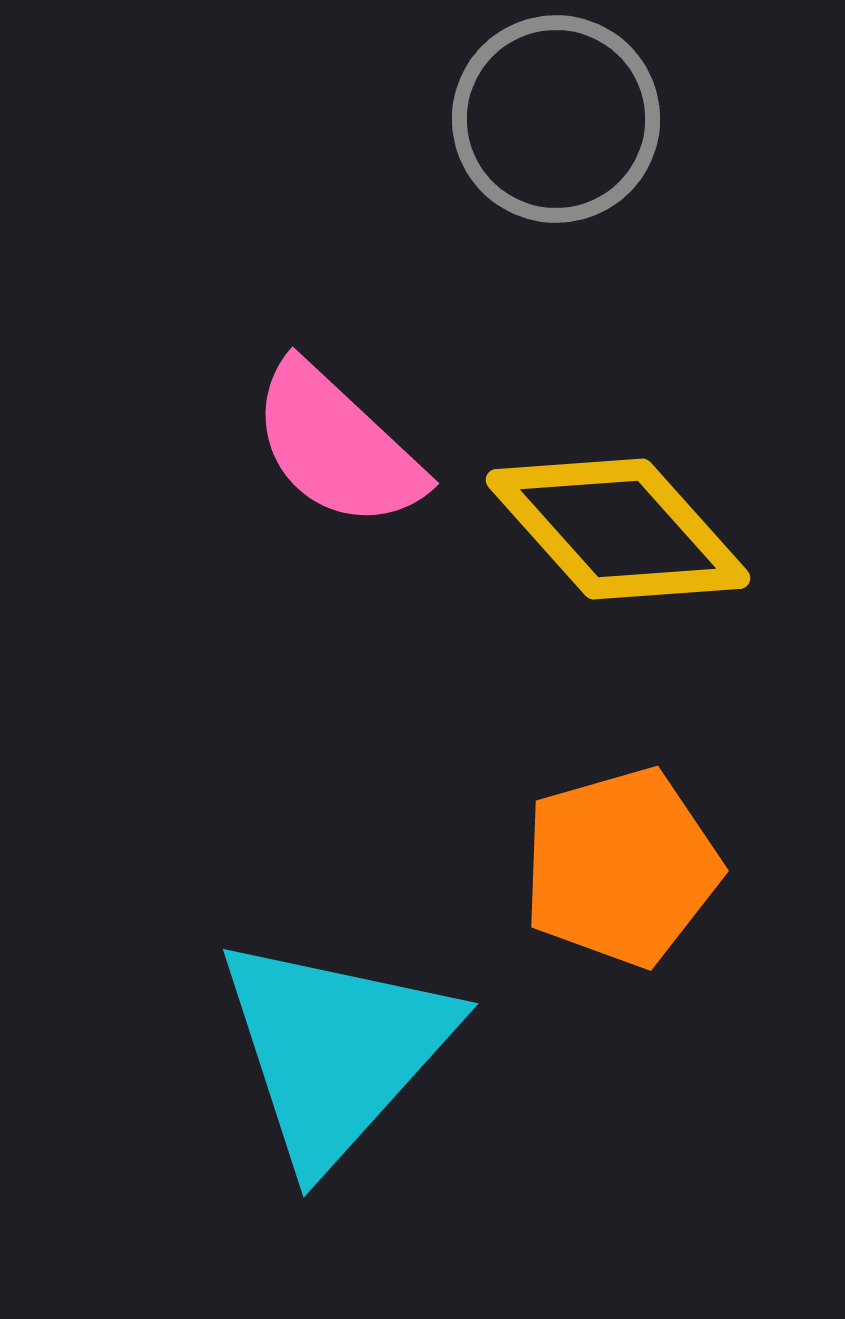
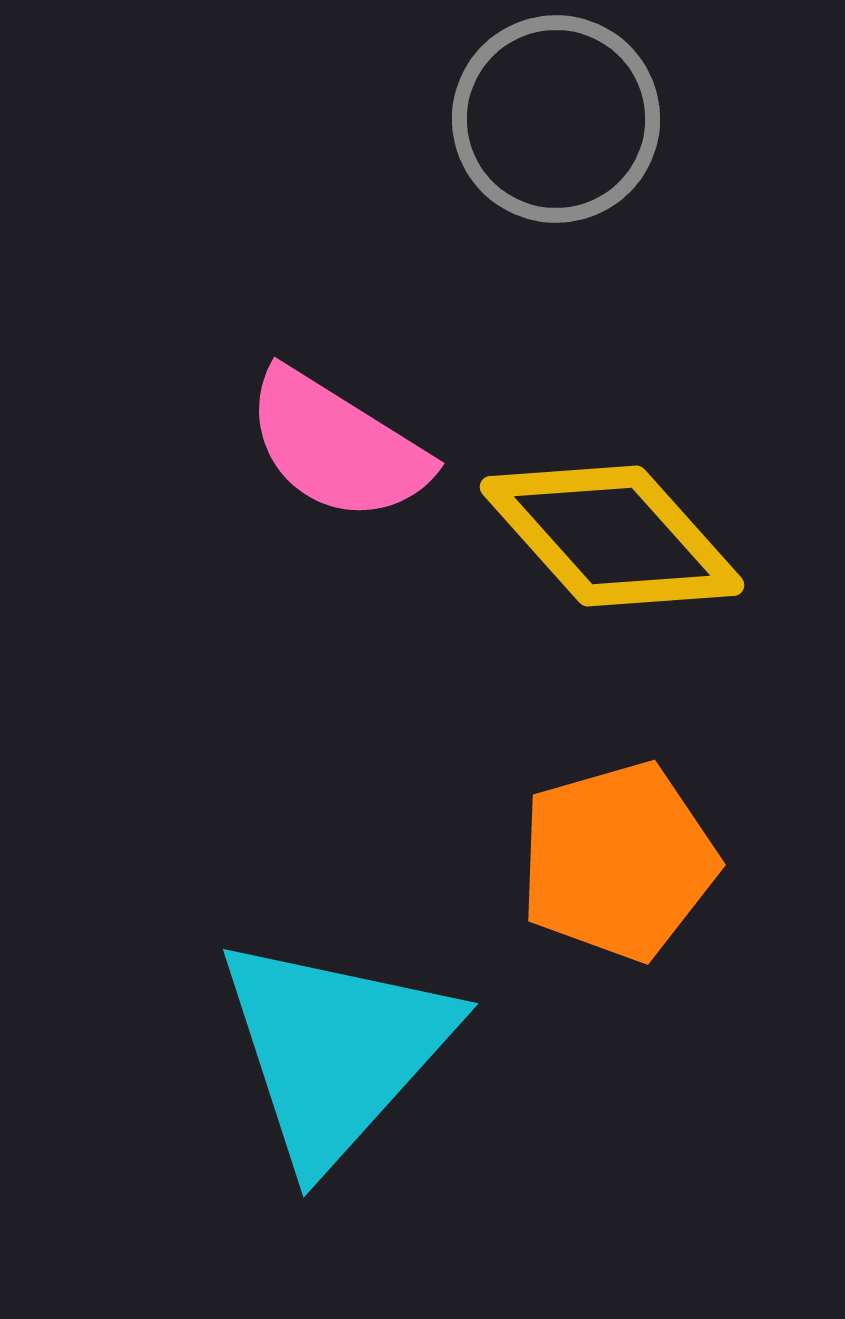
pink semicircle: rotated 11 degrees counterclockwise
yellow diamond: moved 6 px left, 7 px down
orange pentagon: moved 3 px left, 6 px up
